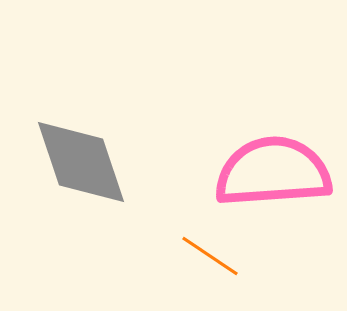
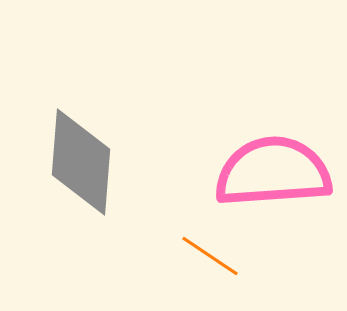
gray diamond: rotated 23 degrees clockwise
